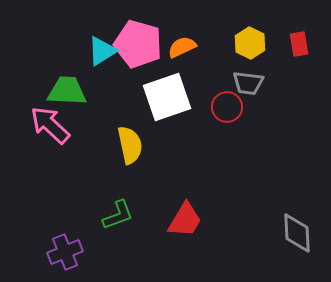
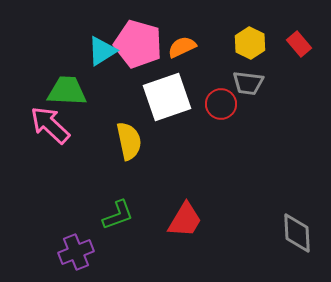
red rectangle: rotated 30 degrees counterclockwise
red circle: moved 6 px left, 3 px up
yellow semicircle: moved 1 px left, 4 px up
purple cross: moved 11 px right
